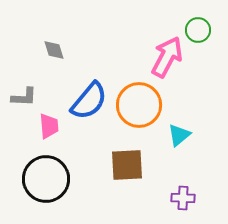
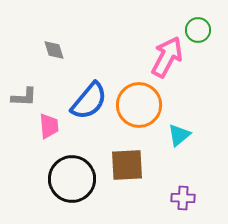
black circle: moved 26 px right
